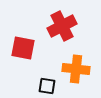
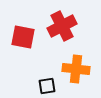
red square: moved 11 px up
black square: rotated 18 degrees counterclockwise
